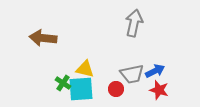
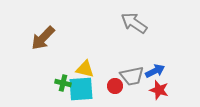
gray arrow: rotated 68 degrees counterclockwise
brown arrow: rotated 52 degrees counterclockwise
gray trapezoid: moved 2 px down
green cross: rotated 21 degrees counterclockwise
red circle: moved 1 px left, 3 px up
